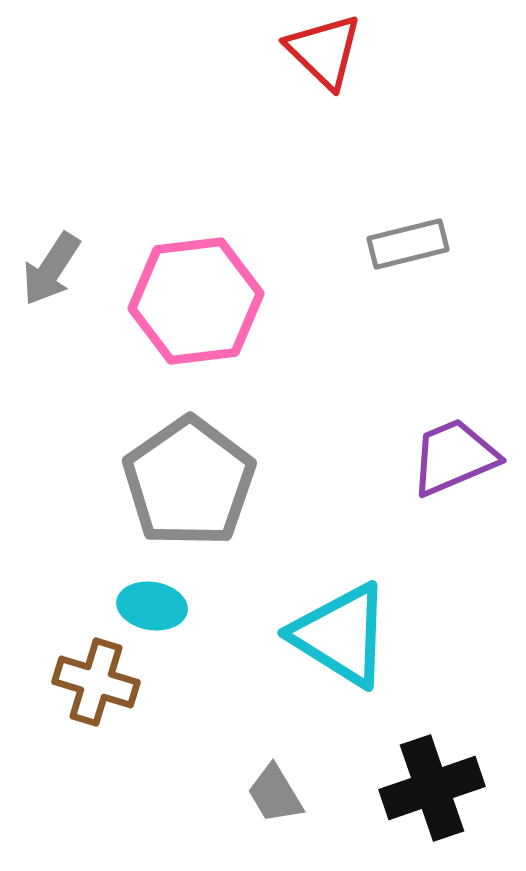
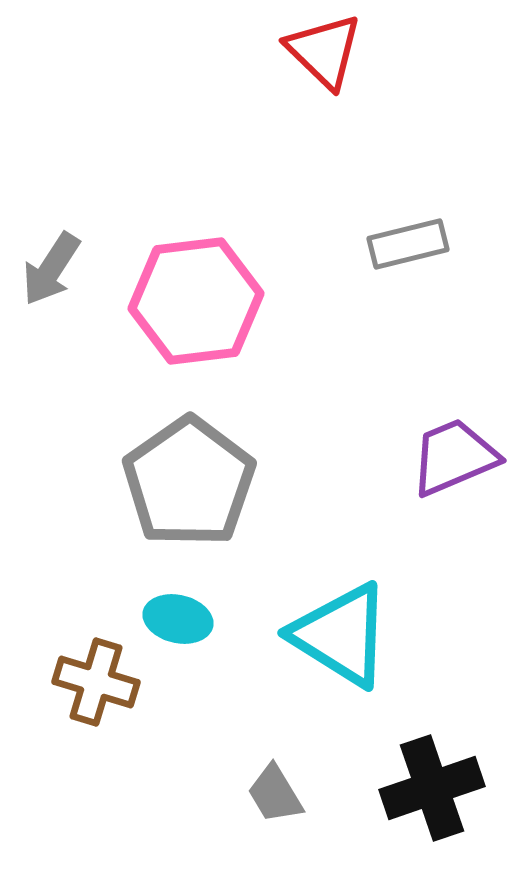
cyan ellipse: moved 26 px right, 13 px down; rotated 4 degrees clockwise
